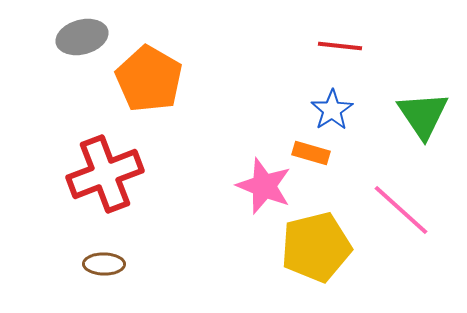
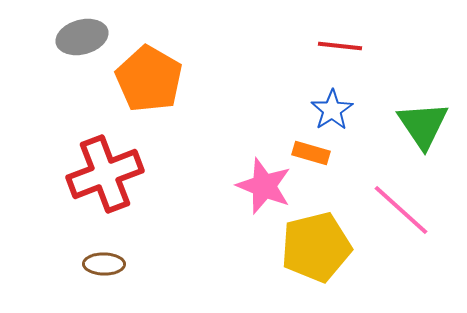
green triangle: moved 10 px down
